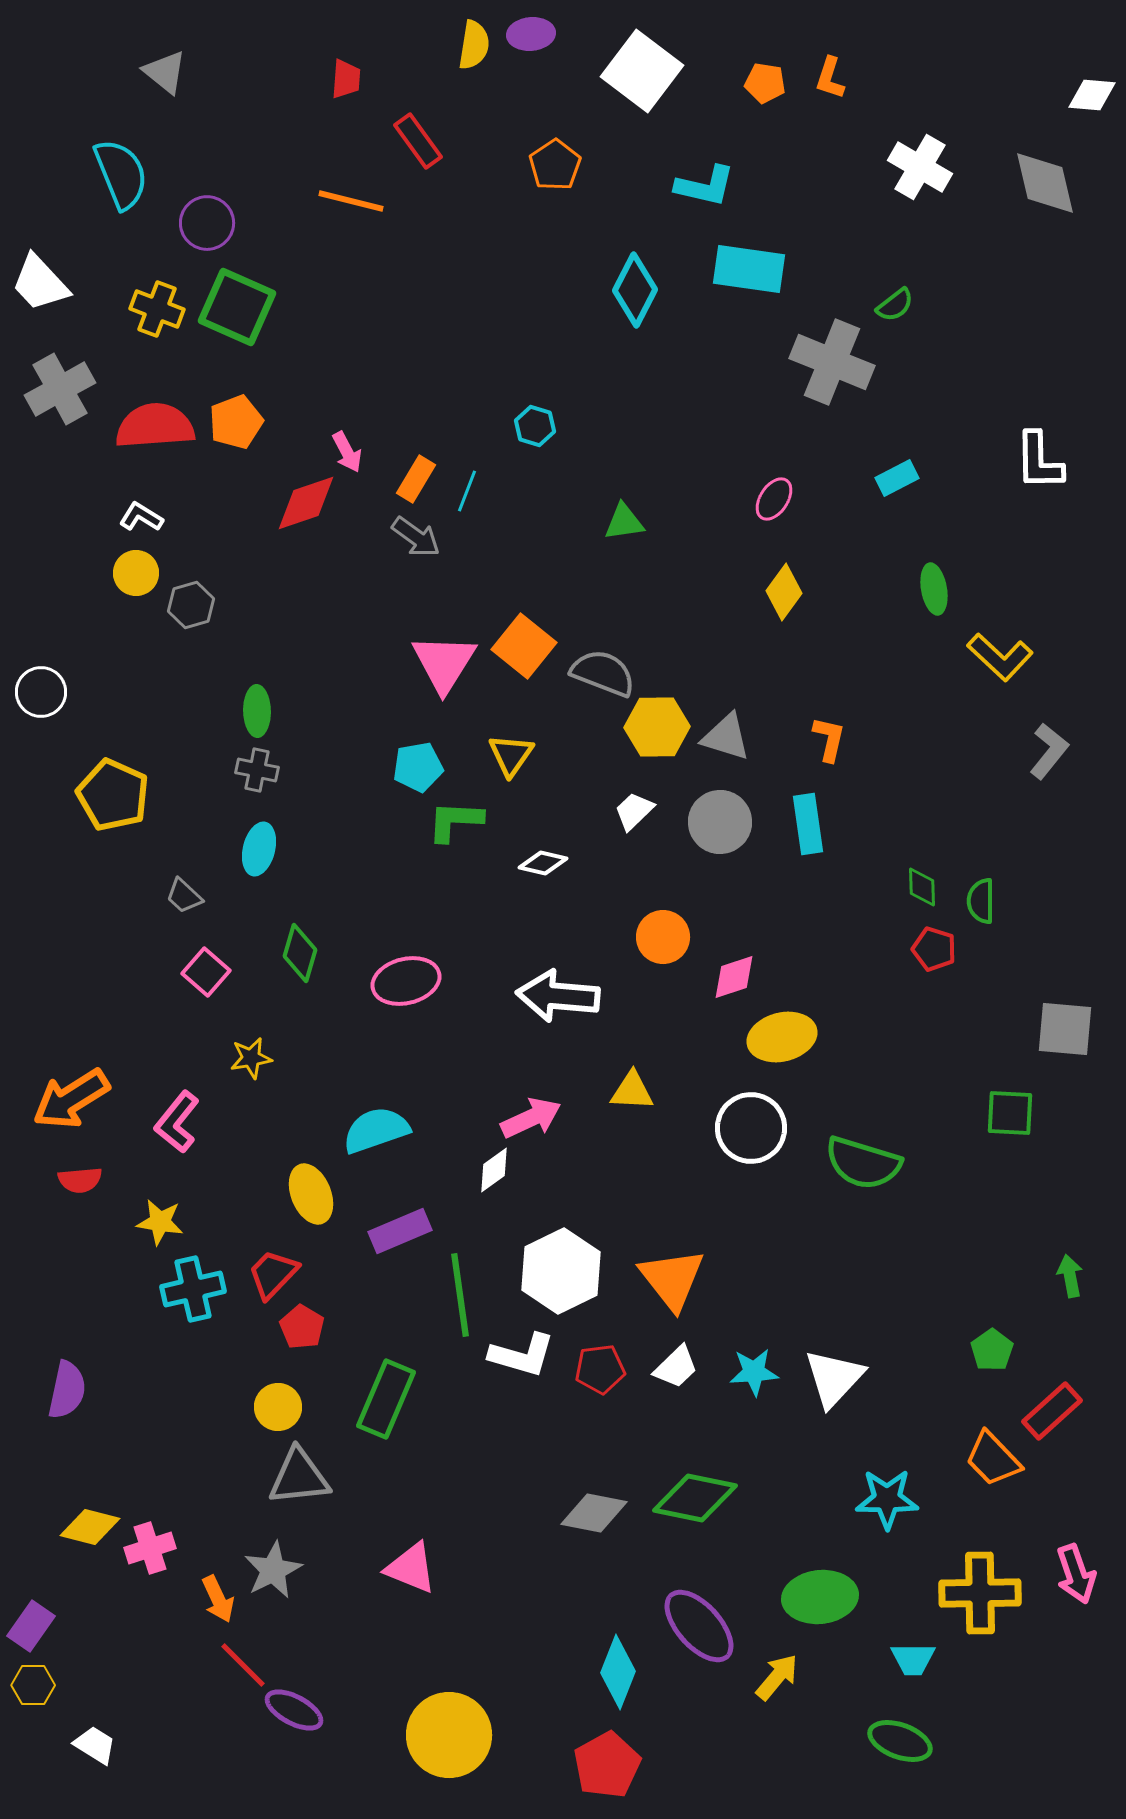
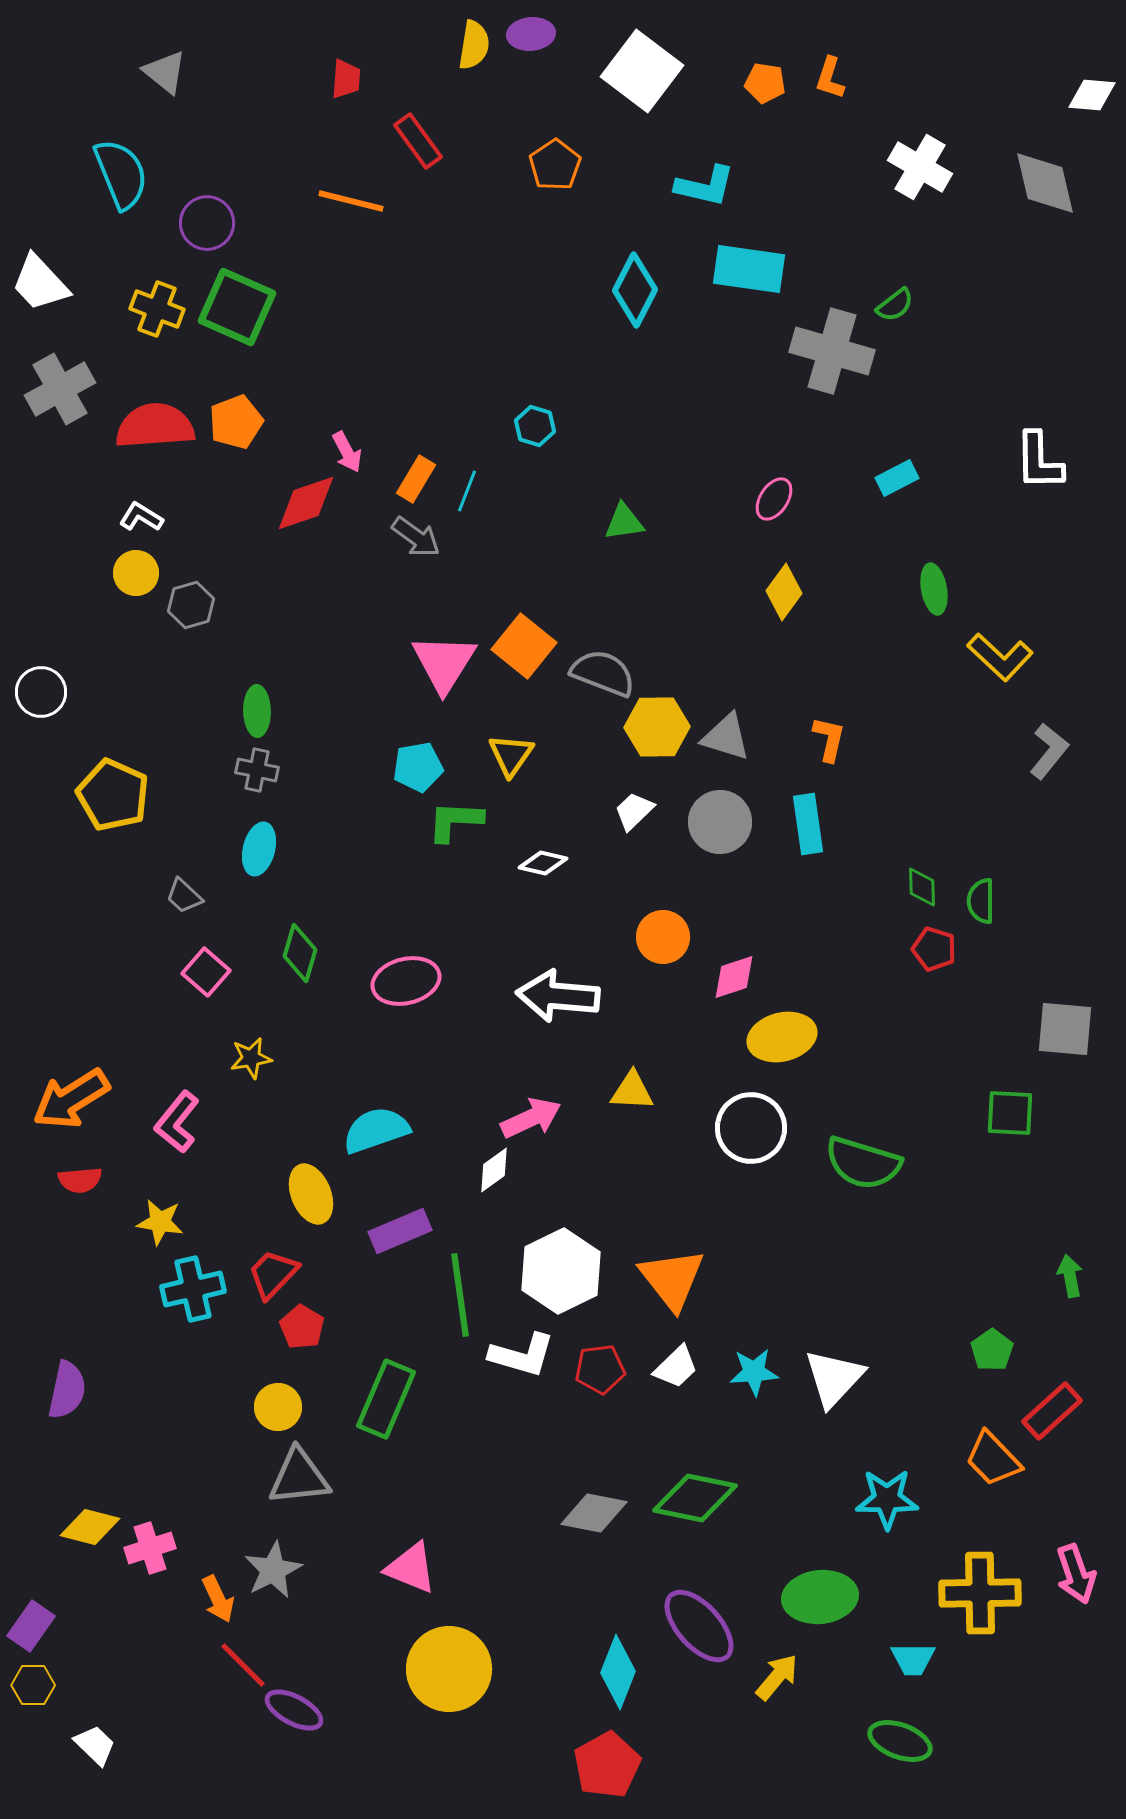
gray cross at (832, 362): moved 11 px up; rotated 6 degrees counterclockwise
yellow circle at (449, 1735): moved 66 px up
white trapezoid at (95, 1745): rotated 12 degrees clockwise
